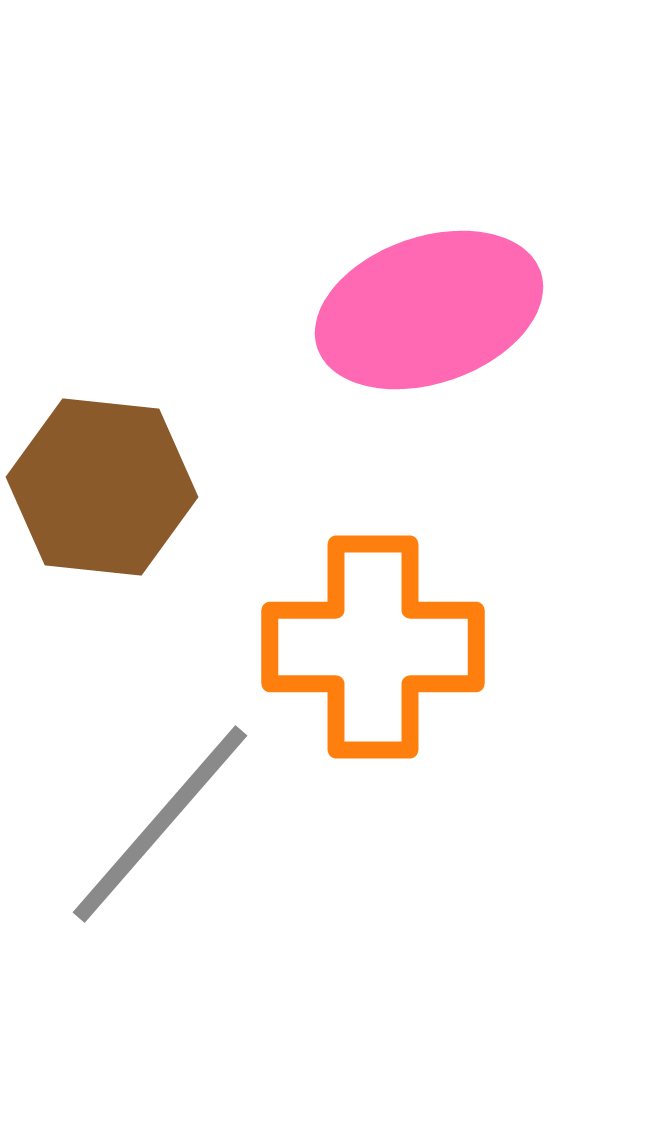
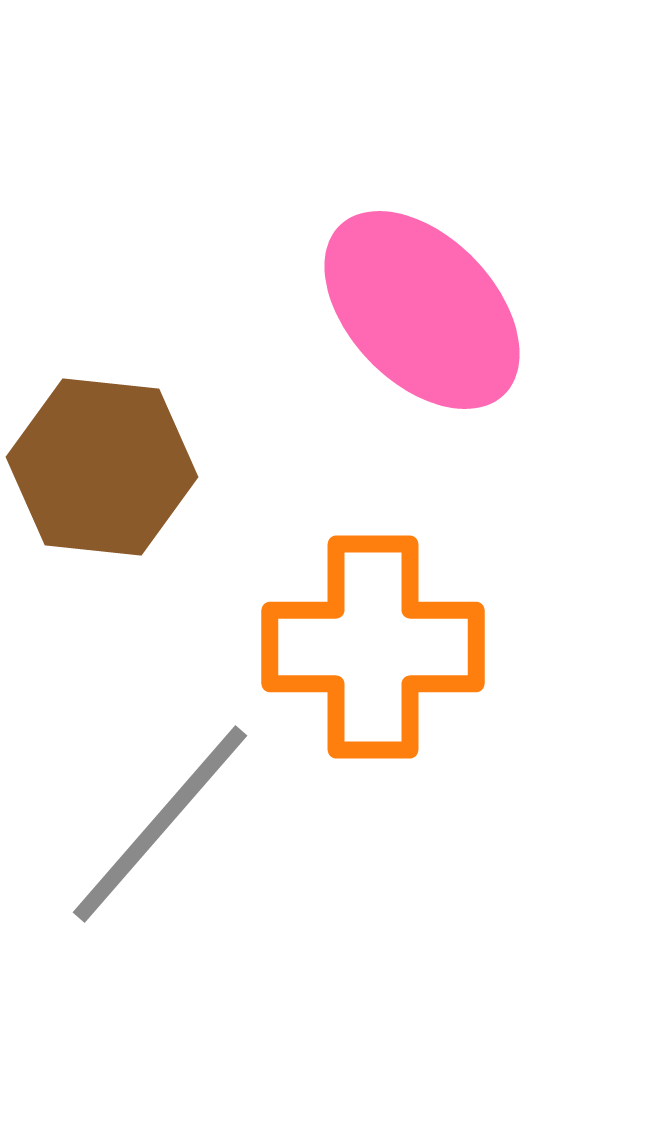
pink ellipse: moved 7 px left; rotated 65 degrees clockwise
brown hexagon: moved 20 px up
